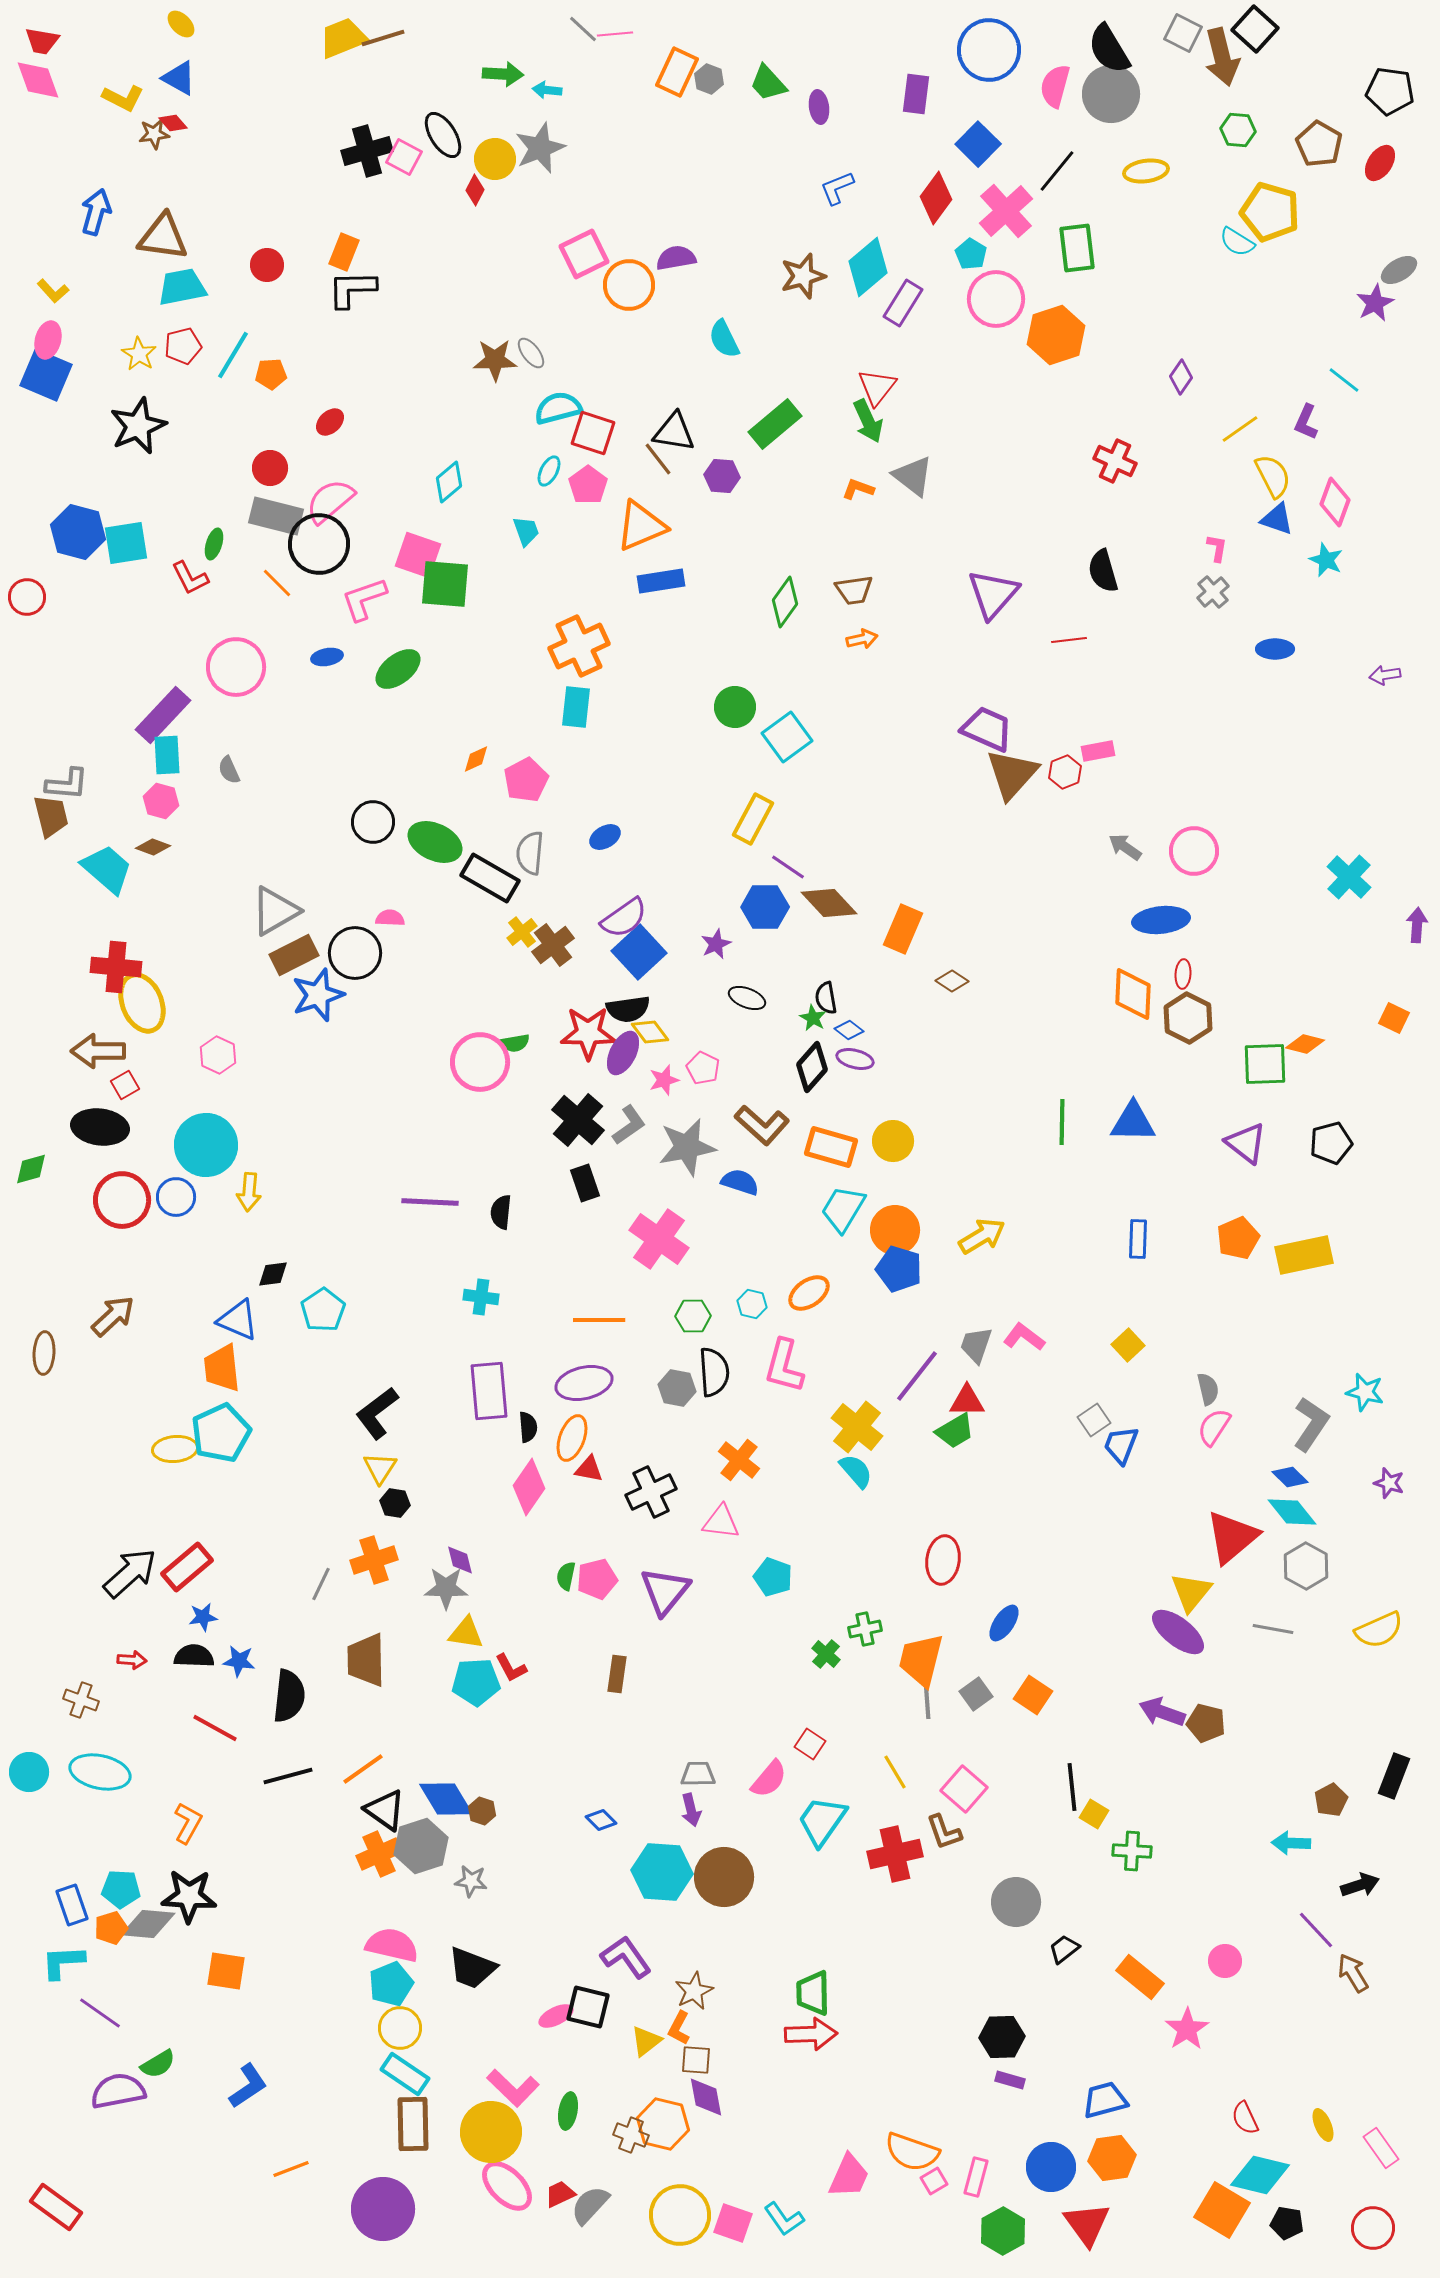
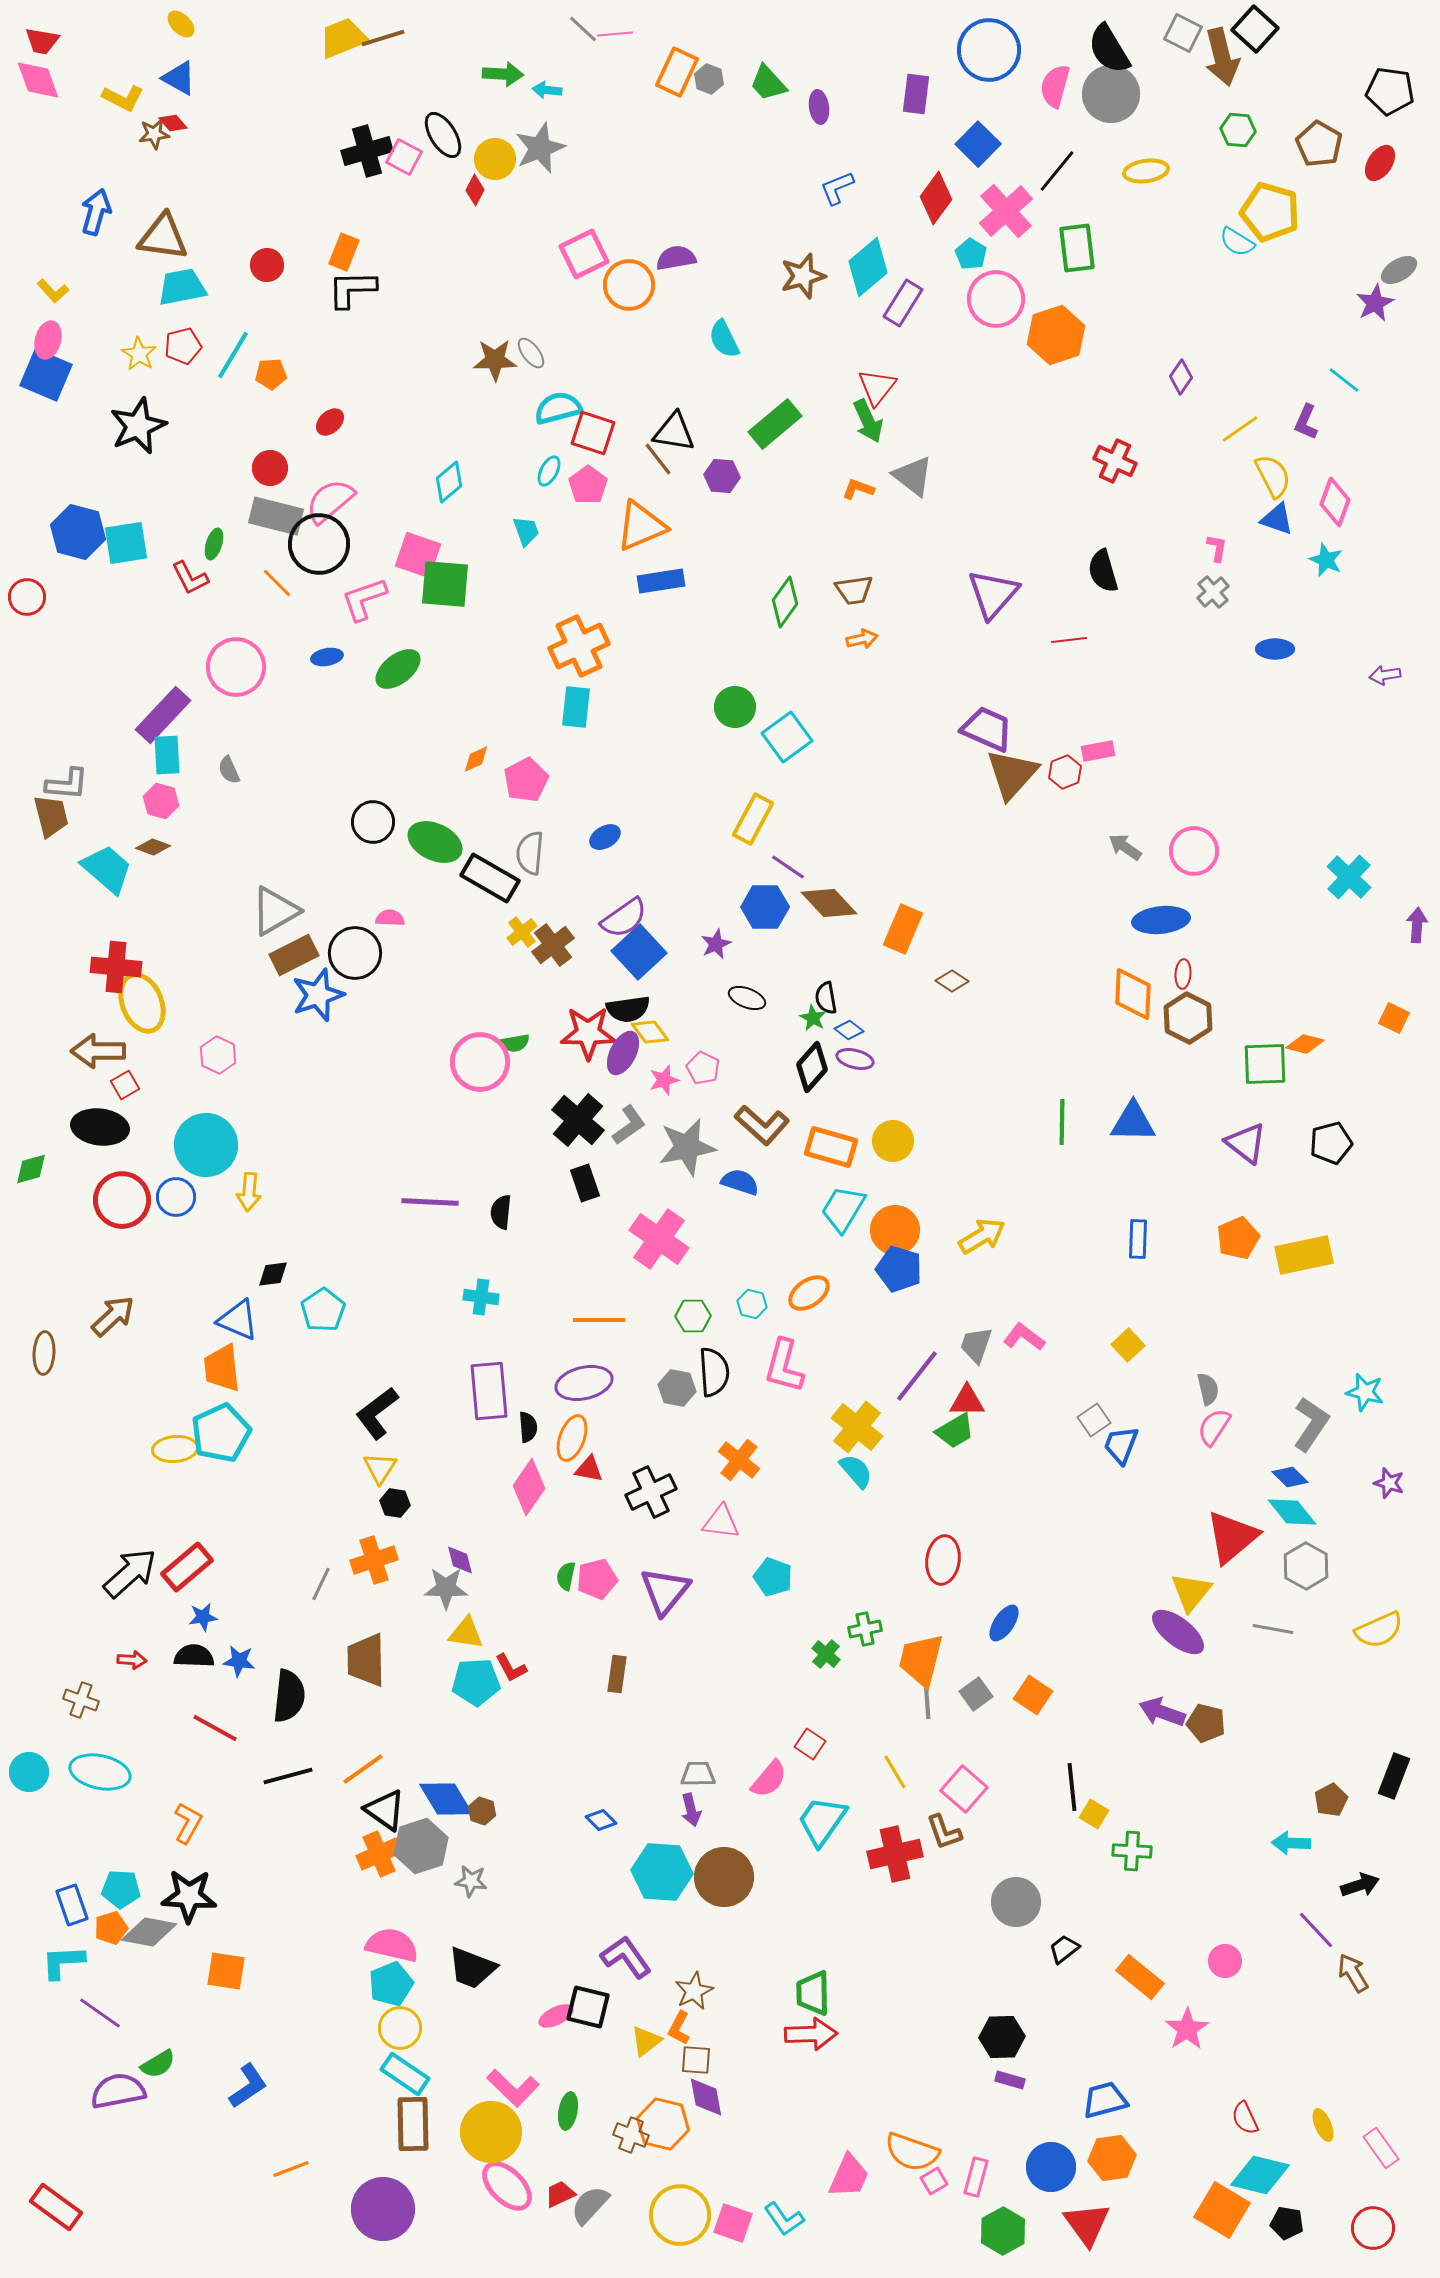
gray diamond at (148, 1924): moved 1 px right, 8 px down; rotated 6 degrees clockwise
